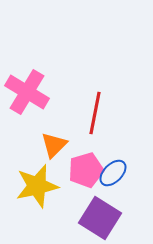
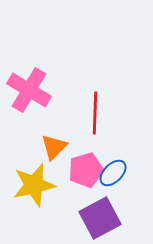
pink cross: moved 2 px right, 2 px up
red line: rotated 9 degrees counterclockwise
orange triangle: moved 2 px down
yellow star: moved 3 px left, 1 px up
purple square: rotated 30 degrees clockwise
